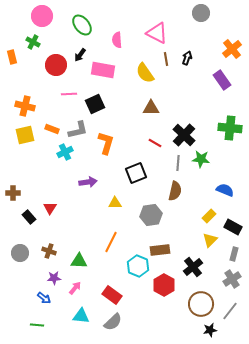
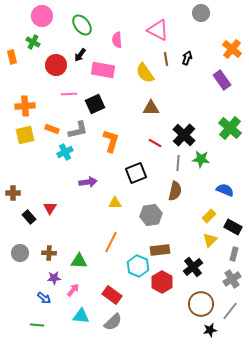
pink triangle at (157, 33): moved 1 px right, 3 px up
orange cross at (232, 49): rotated 12 degrees counterclockwise
orange cross at (25, 106): rotated 18 degrees counterclockwise
green cross at (230, 128): rotated 35 degrees clockwise
orange L-shape at (106, 143): moved 5 px right, 2 px up
brown cross at (49, 251): moved 2 px down; rotated 16 degrees counterclockwise
red hexagon at (164, 285): moved 2 px left, 3 px up
pink arrow at (75, 288): moved 2 px left, 2 px down
